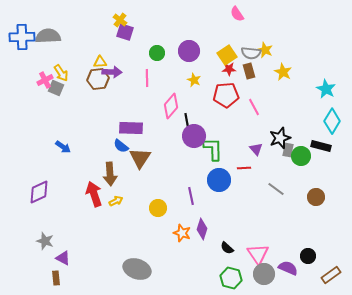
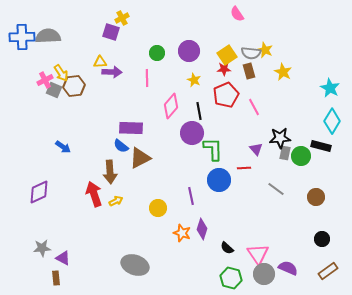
yellow cross at (120, 20): moved 2 px right, 2 px up; rotated 24 degrees clockwise
purple square at (125, 32): moved 14 px left
red star at (229, 69): moved 5 px left
brown hexagon at (98, 79): moved 24 px left, 7 px down
gray square at (56, 88): moved 2 px left, 2 px down
cyan star at (326, 89): moved 4 px right, 1 px up
red pentagon at (226, 95): rotated 20 degrees counterclockwise
black line at (187, 122): moved 12 px right, 11 px up
purple circle at (194, 136): moved 2 px left, 3 px up
black star at (280, 138): rotated 15 degrees clockwise
gray rectangle at (288, 150): moved 3 px left, 3 px down
brown triangle at (140, 158): rotated 30 degrees clockwise
brown arrow at (110, 174): moved 2 px up
gray star at (45, 241): moved 3 px left, 7 px down; rotated 24 degrees counterclockwise
black circle at (308, 256): moved 14 px right, 17 px up
gray ellipse at (137, 269): moved 2 px left, 4 px up
brown rectangle at (331, 275): moved 3 px left, 4 px up
